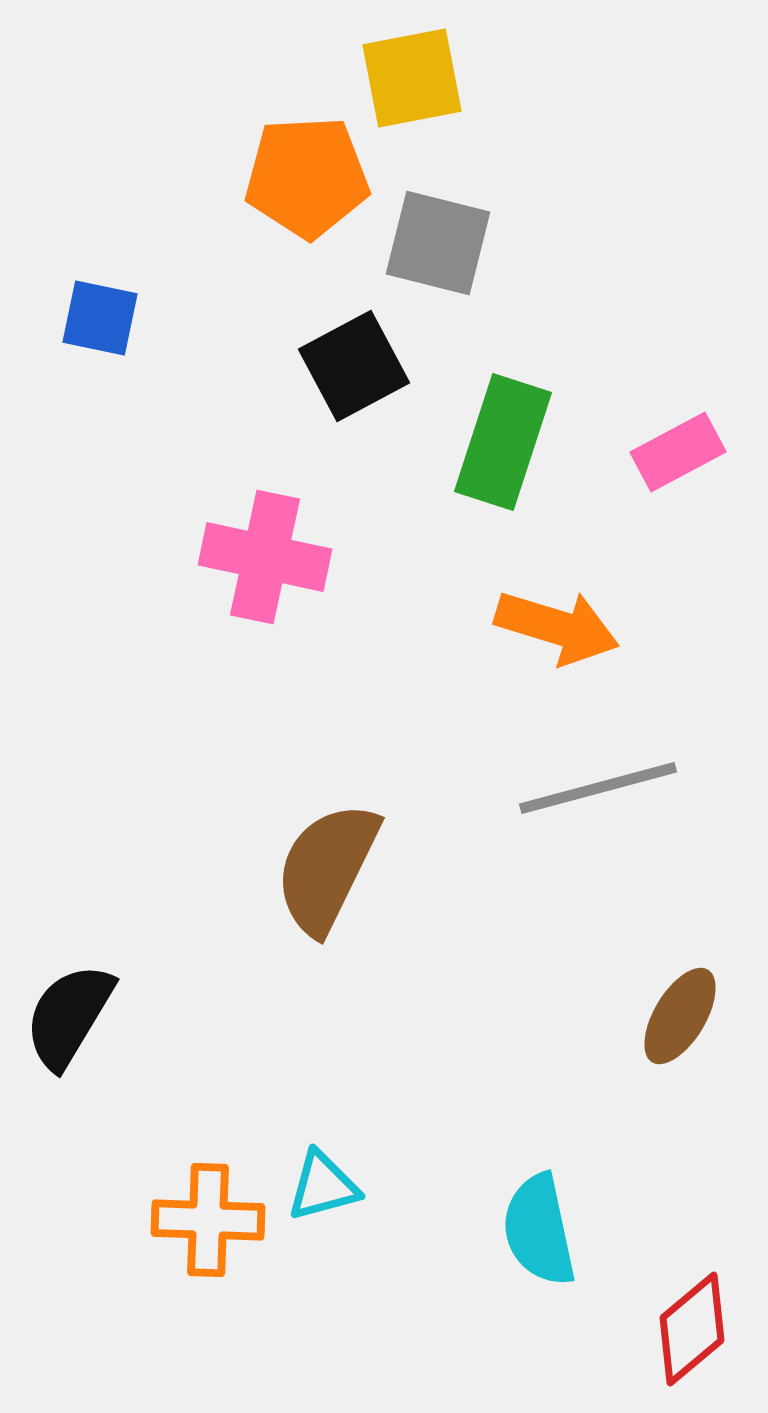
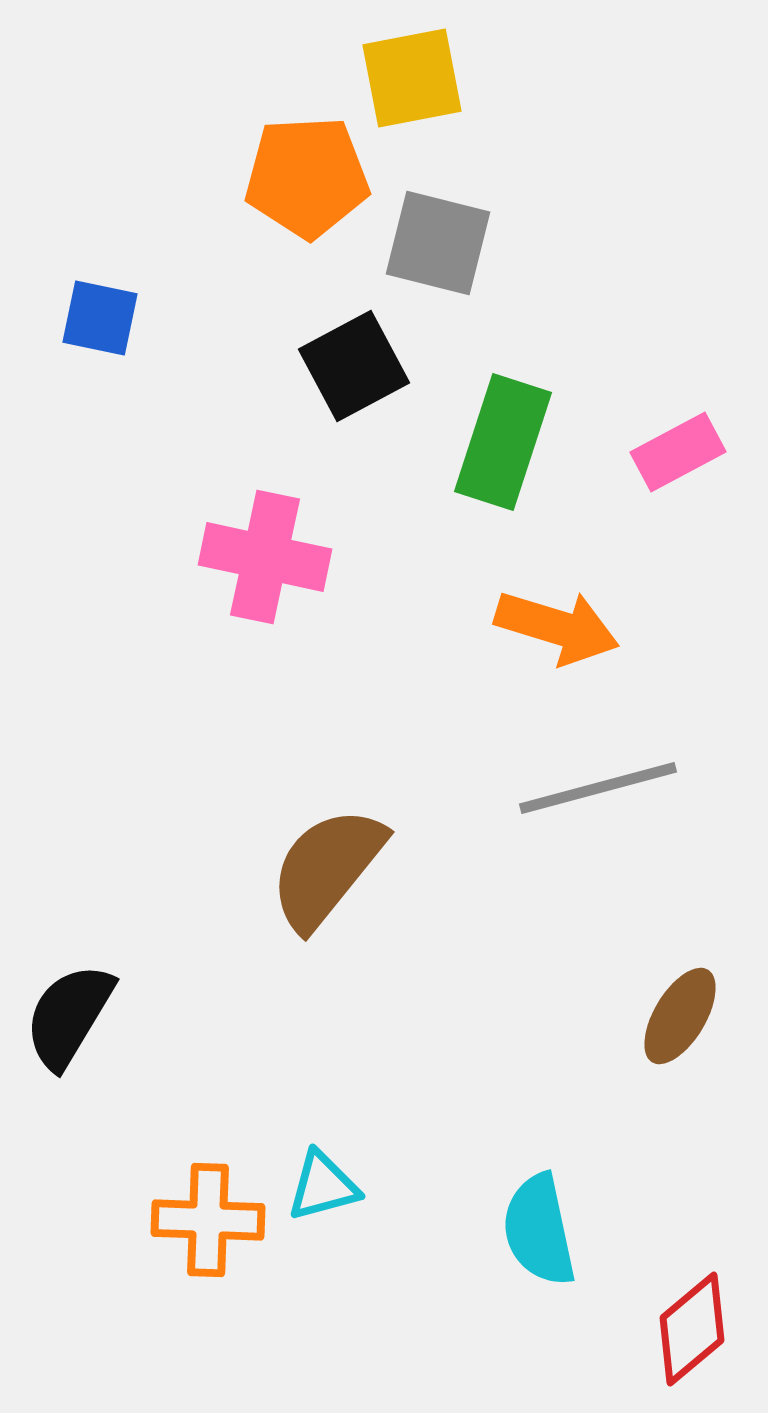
brown semicircle: rotated 13 degrees clockwise
